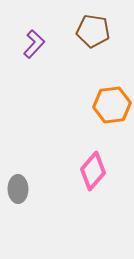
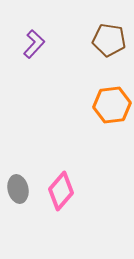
brown pentagon: moved 16 px right, 9 px down
pink diamond: moved 32 px left, 20 px down
gray ellipse: rotated 12 degrees counterclockwise
